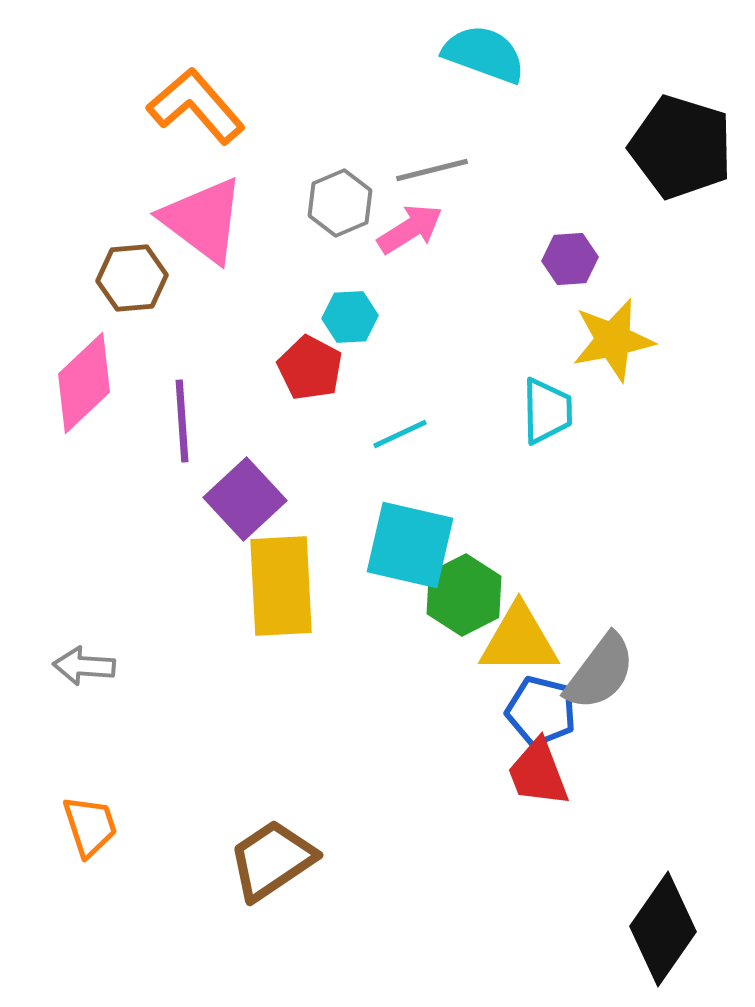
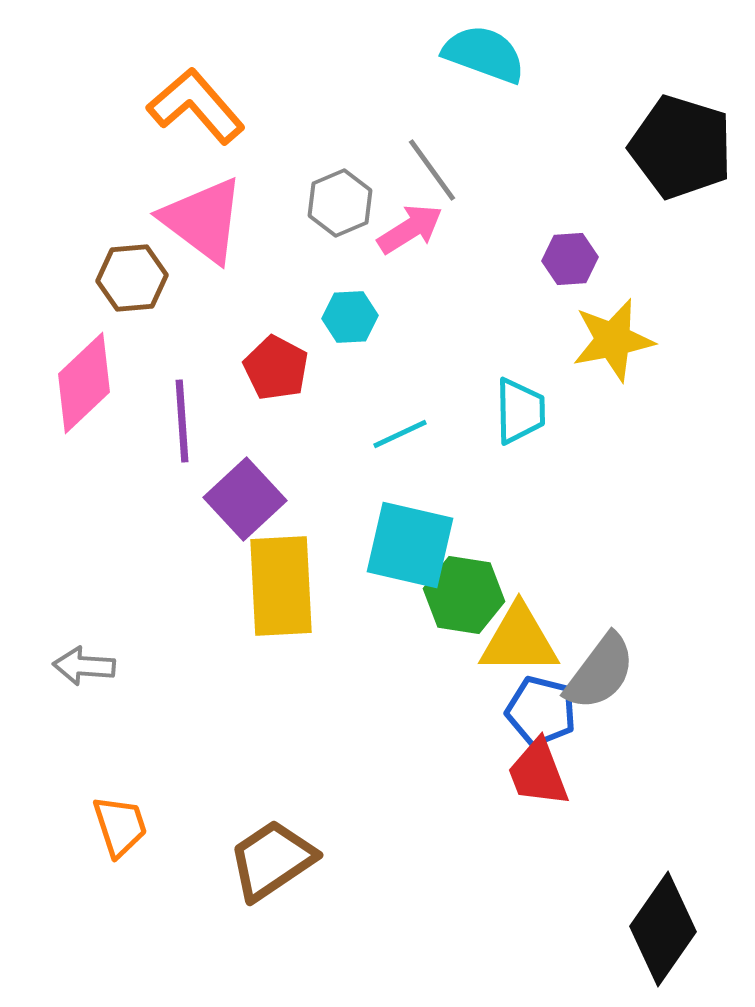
gray line: rotated 68 degrees clockwise
red pentagon: moved 34 px left
cyan trapezoid: moved 27 px left
green hexagon: rotated 24 degrees counterclockwise
orange trapezoid: moved 30 px right
